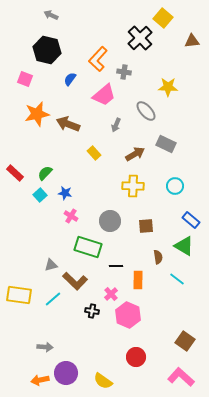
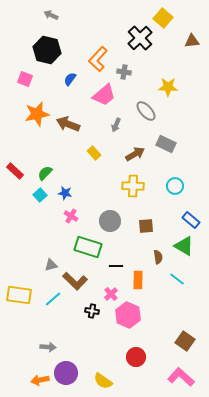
red rectangle at (15, 173): moved 2 px up
gray arrow at (45, 347): moved 3 px right
